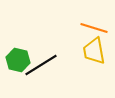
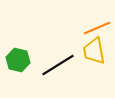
orange line: moved 3 px right; rotated 40 degrees counterclockwise
black line: moved 17 px right
